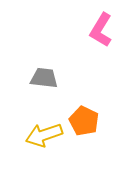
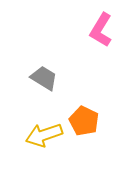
gray trapezoid: rotated 24 degrees clockwise
